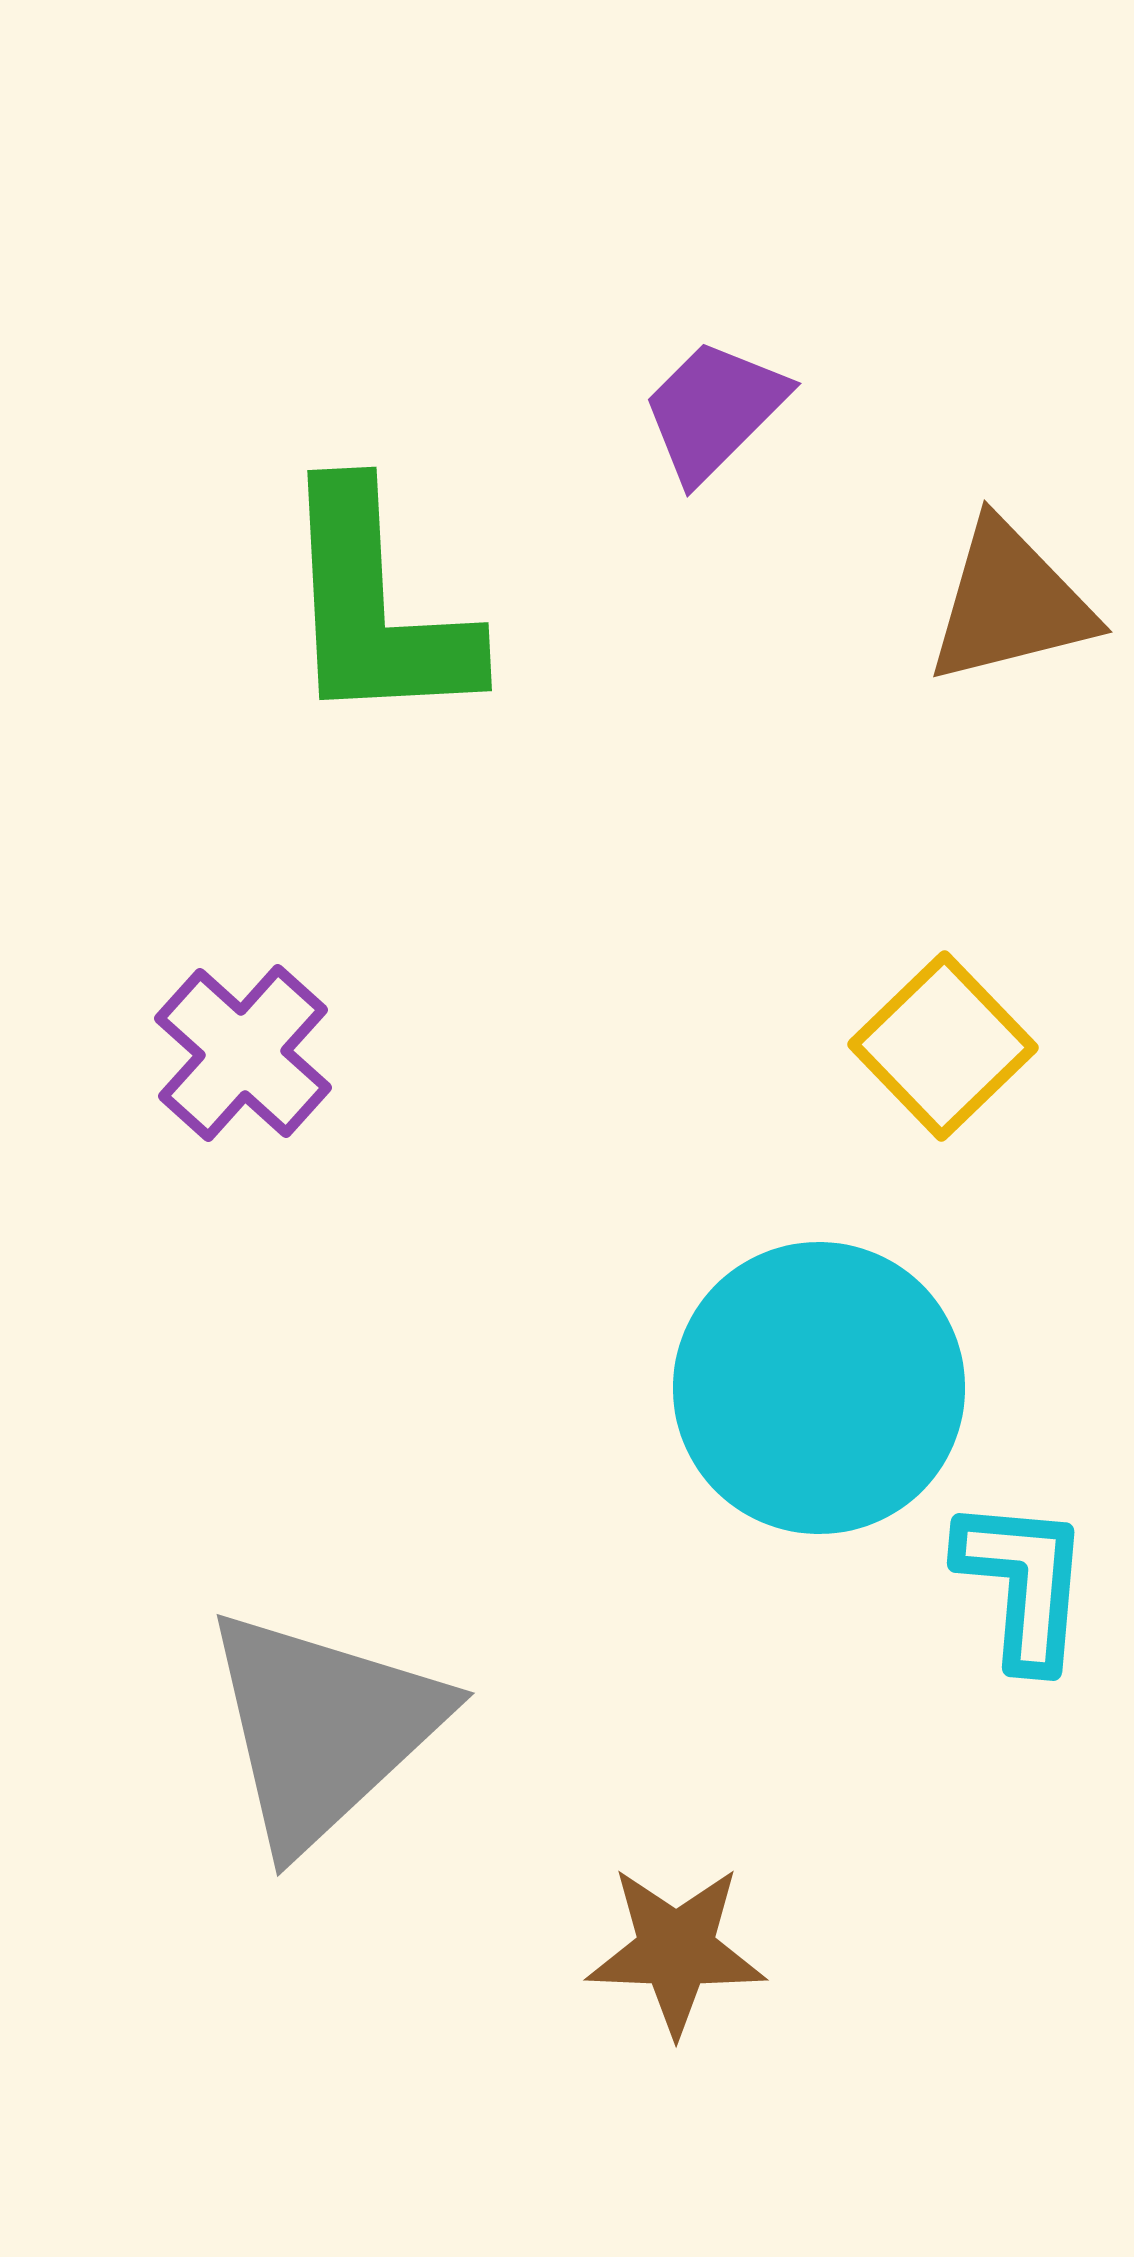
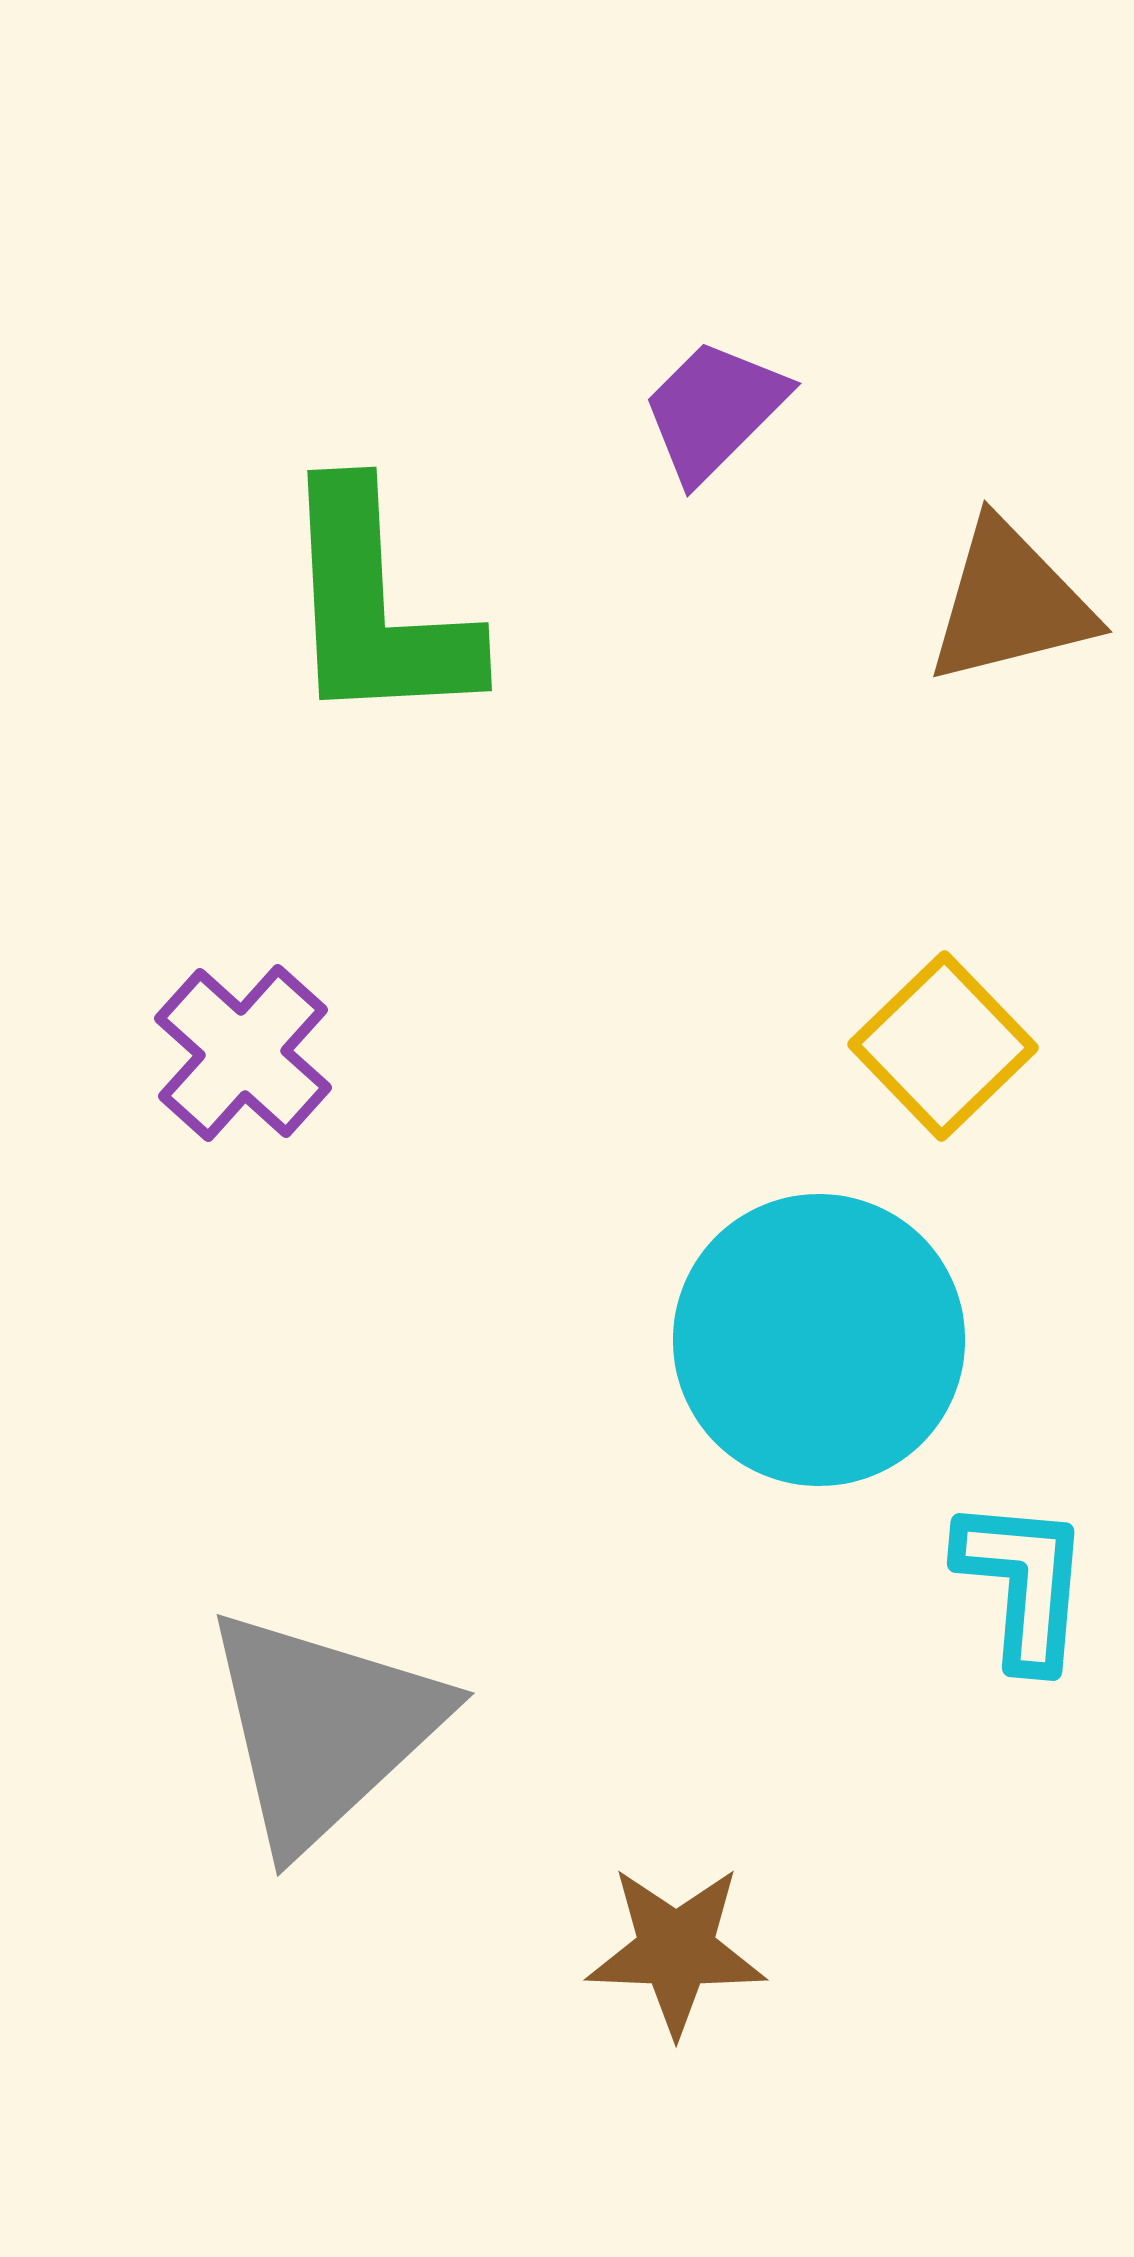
cyan circle: moved 48 px up
